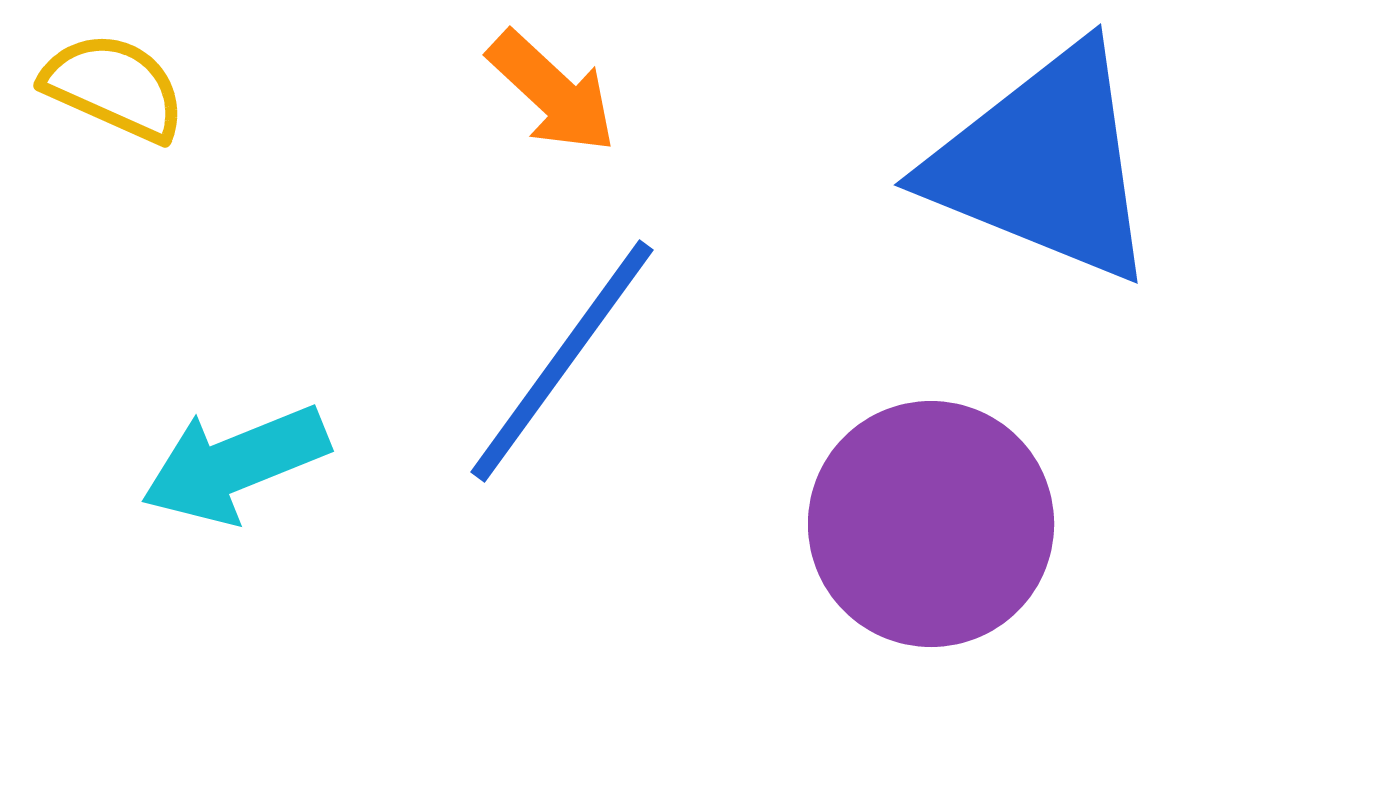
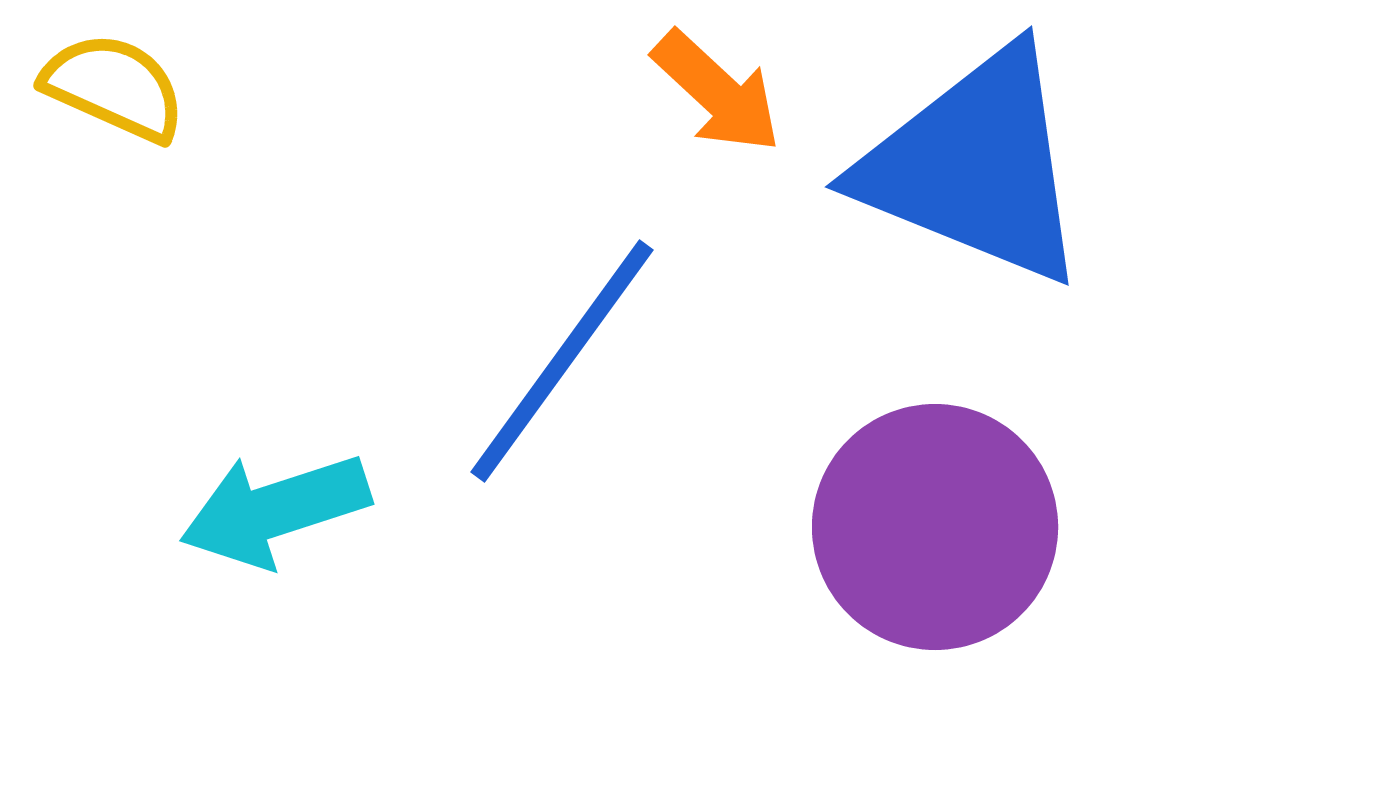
orange arrow: moved 165 px right
blue triangle: moved 69 px left, 2 px down
cyan arrow: moved 40 px right, 46 px down; rotated 4 degrees clockwise
purple circle: moved 4 px right, 3 px down
